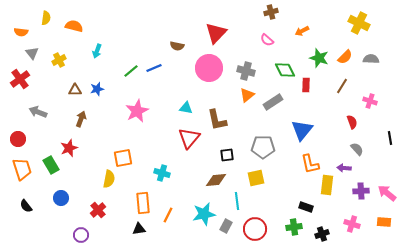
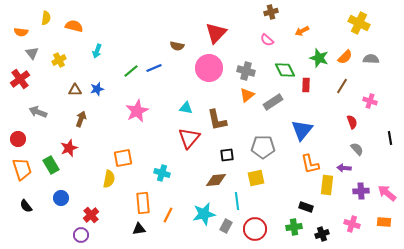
red cross at (98, 210): moved 7 px left, 5 px down
